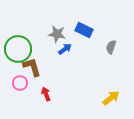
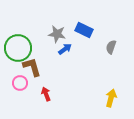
green circle: moved 1 px up
yellow arrow: rotated 36 degrees counterclockwise
